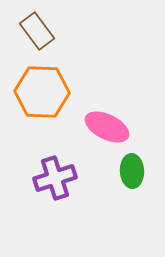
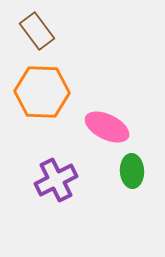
purple cross: moved 1 px right, 2 px down; rotated 9 degrees counterclockwise
